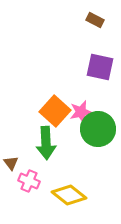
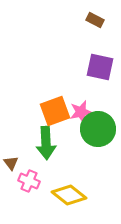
orange square: rotated 28 degrees clockwise
